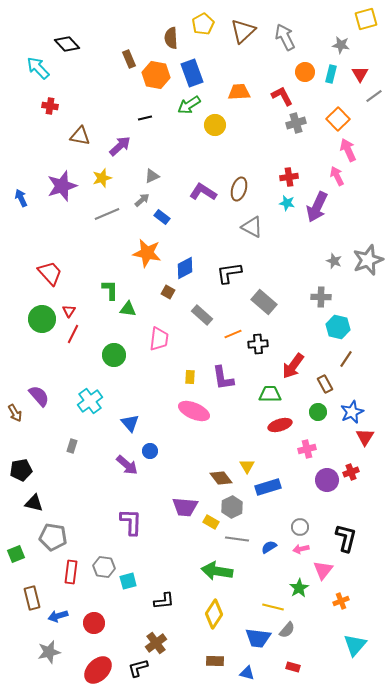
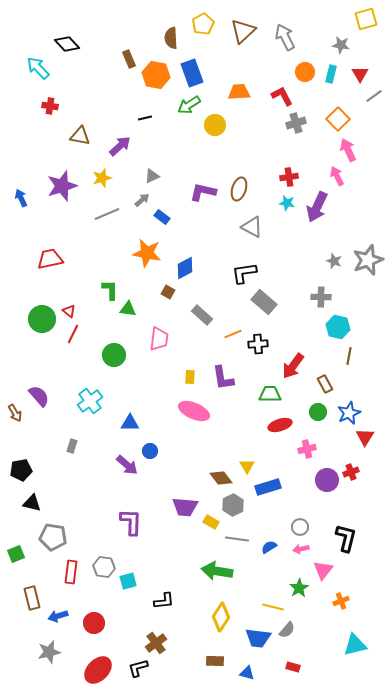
purple L-shape at (203, 192): rotated 20 degrees counterclockwise
red trapezoid at (50, 273): moved 14 px up; rotated 60 degrees counterclockwise
black L-shape at (229, 273): moved 15 px right
red triangle at (69, 311): rotated 24 degrees counterclockwise
brown line at (346, 359): moved 3 px right, 3 px up; rotated 24 degrees counterclockwise
blue star at (352, 412): moved 3 px left, 1 px down
blue triangle at (130, 423): rotated 48 degrees counterclockwise
black triangle at (34, 503): moved 2 px left
gray hexagon at (232, 507): moved 1 px right, 2 px up
yellow diamond at (214, 614): moved 7 px right, 3 px down
cyan triangle at (355, 645): rotated 35 degrees clockwise
